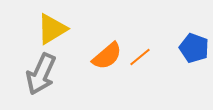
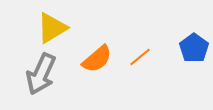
yellow triangle: moved 1 px up
blue pentagon: rotated 16 degrees clockwise
orange semicircle: moved 10 px left, 3 px down
